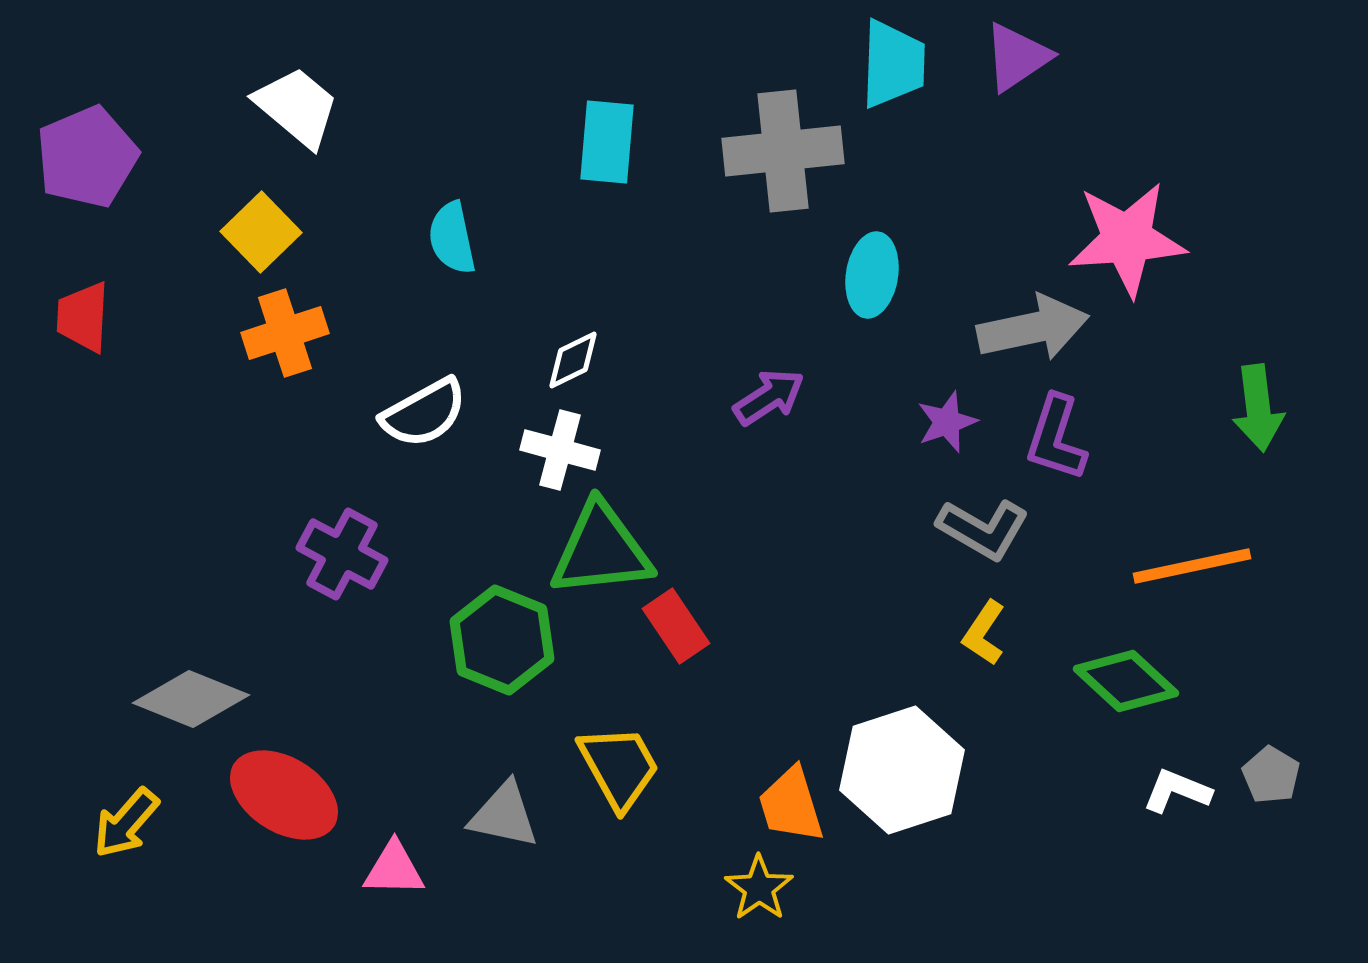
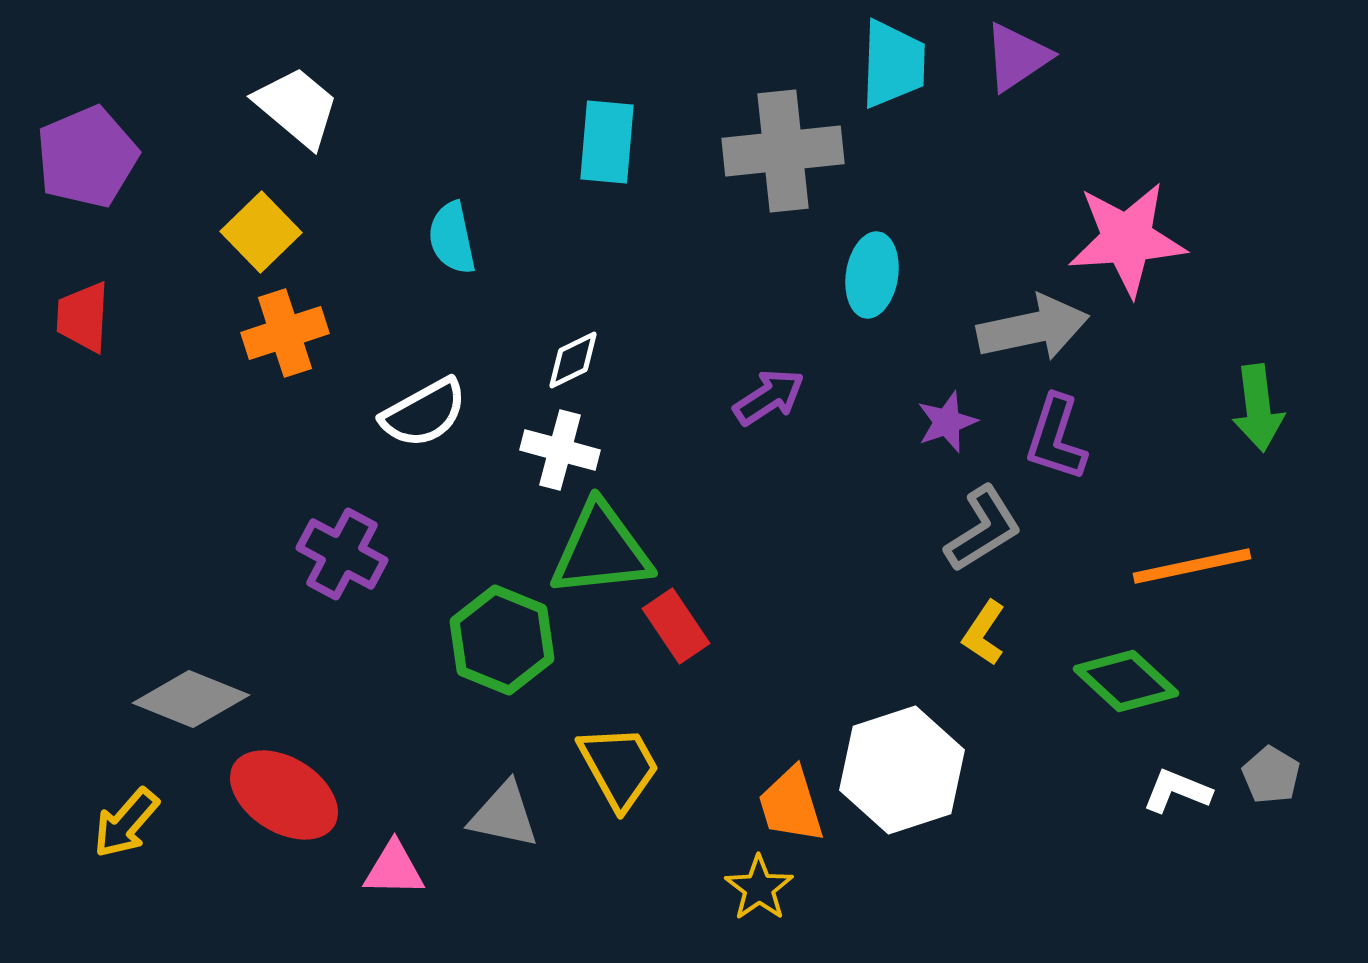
gray L-shape: rotated 62 degrees counterclockwise
